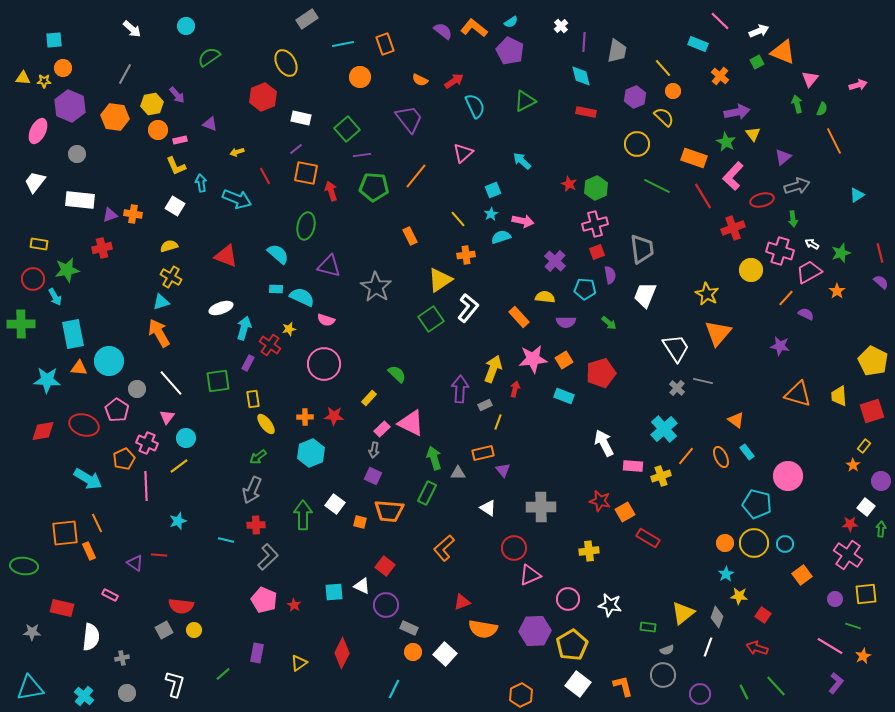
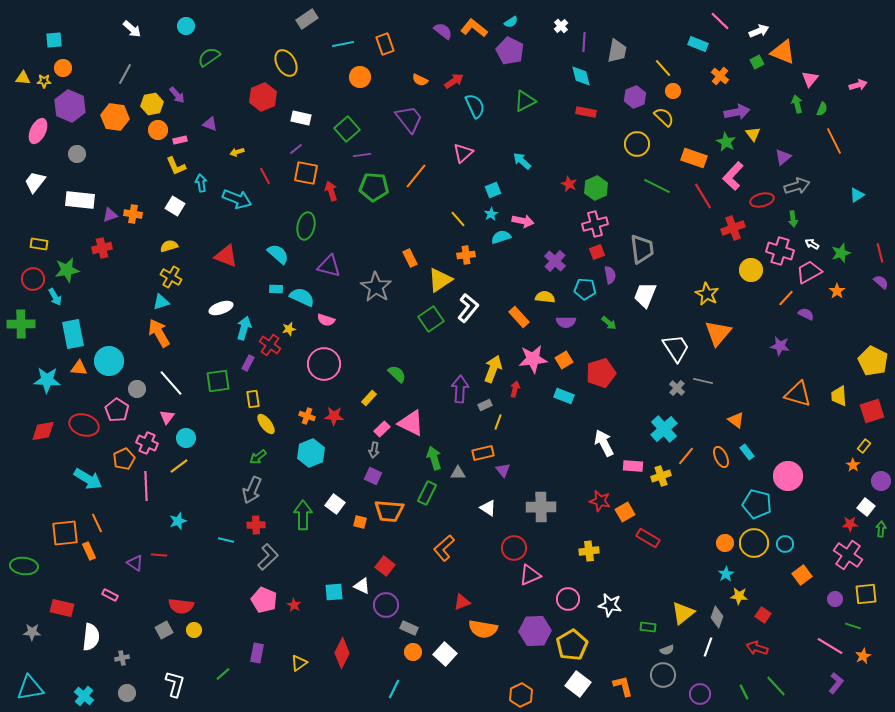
orange rectangle at (410, 236): moved 22 px down
orange cross at (305, 417): moved 2 px right, 1 px up; rotated 21 degrees clockwise
